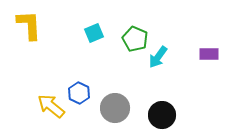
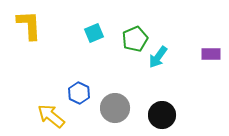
green pentagon: rotated 25 degrees clockwise
purple rectangle: moved 2 px right
yellow arrow: moved 10 px down
